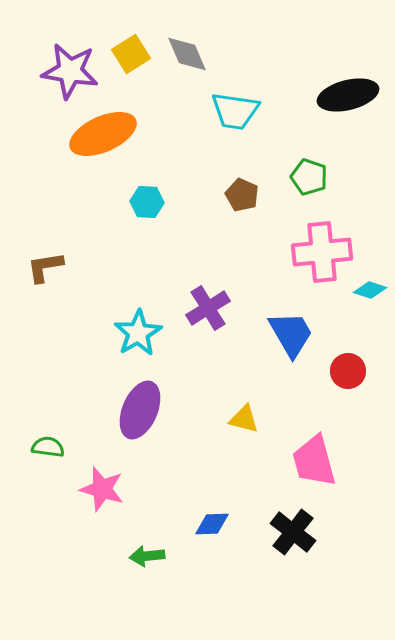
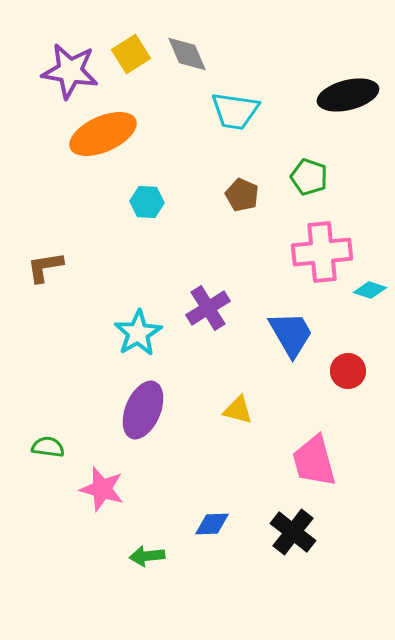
purple ellipse: moved 3 px right
yellow triangle: moved 6 px left, 9 px up
